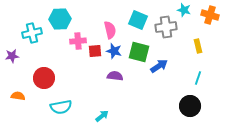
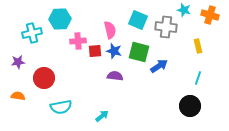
gray cross: rotated 15 degrees clockwise
purple star: moved 6 px right, 6 px down
